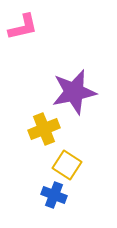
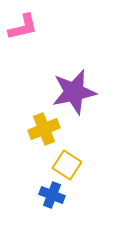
blue cross: moved 2 px left
